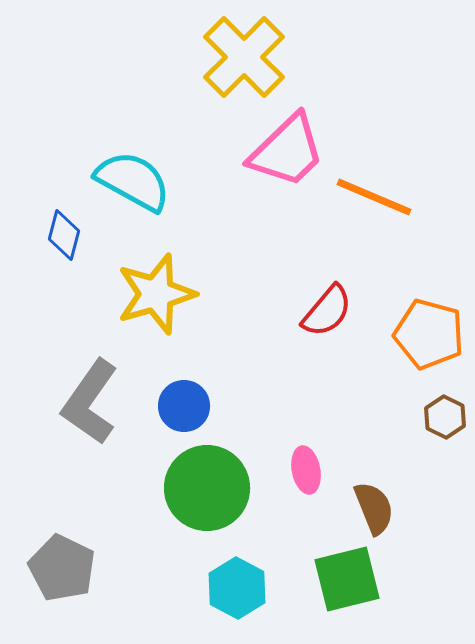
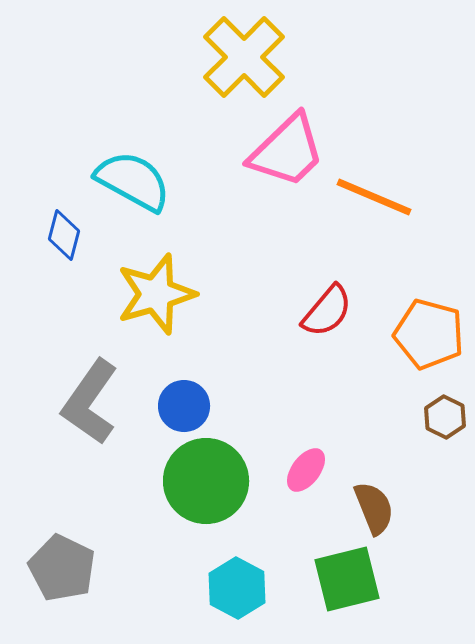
pink ellipse: rotated 48 degrees clockwise
green circle: moved 1 px left, 7 px up
